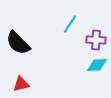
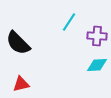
cyan line: moved 1 px left, 2 px up
purple cross: moved 1 px right, 4 px up
